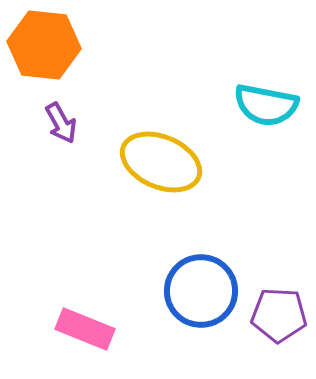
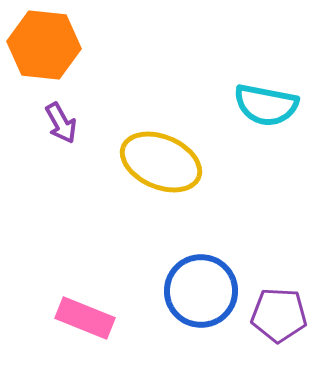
pink rectangle: moved 11 px up
